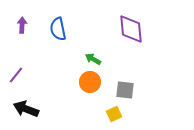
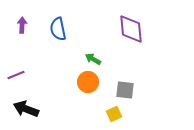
purple line: rotated 30 degrees clockwise
orange circle: moved 2 px left
